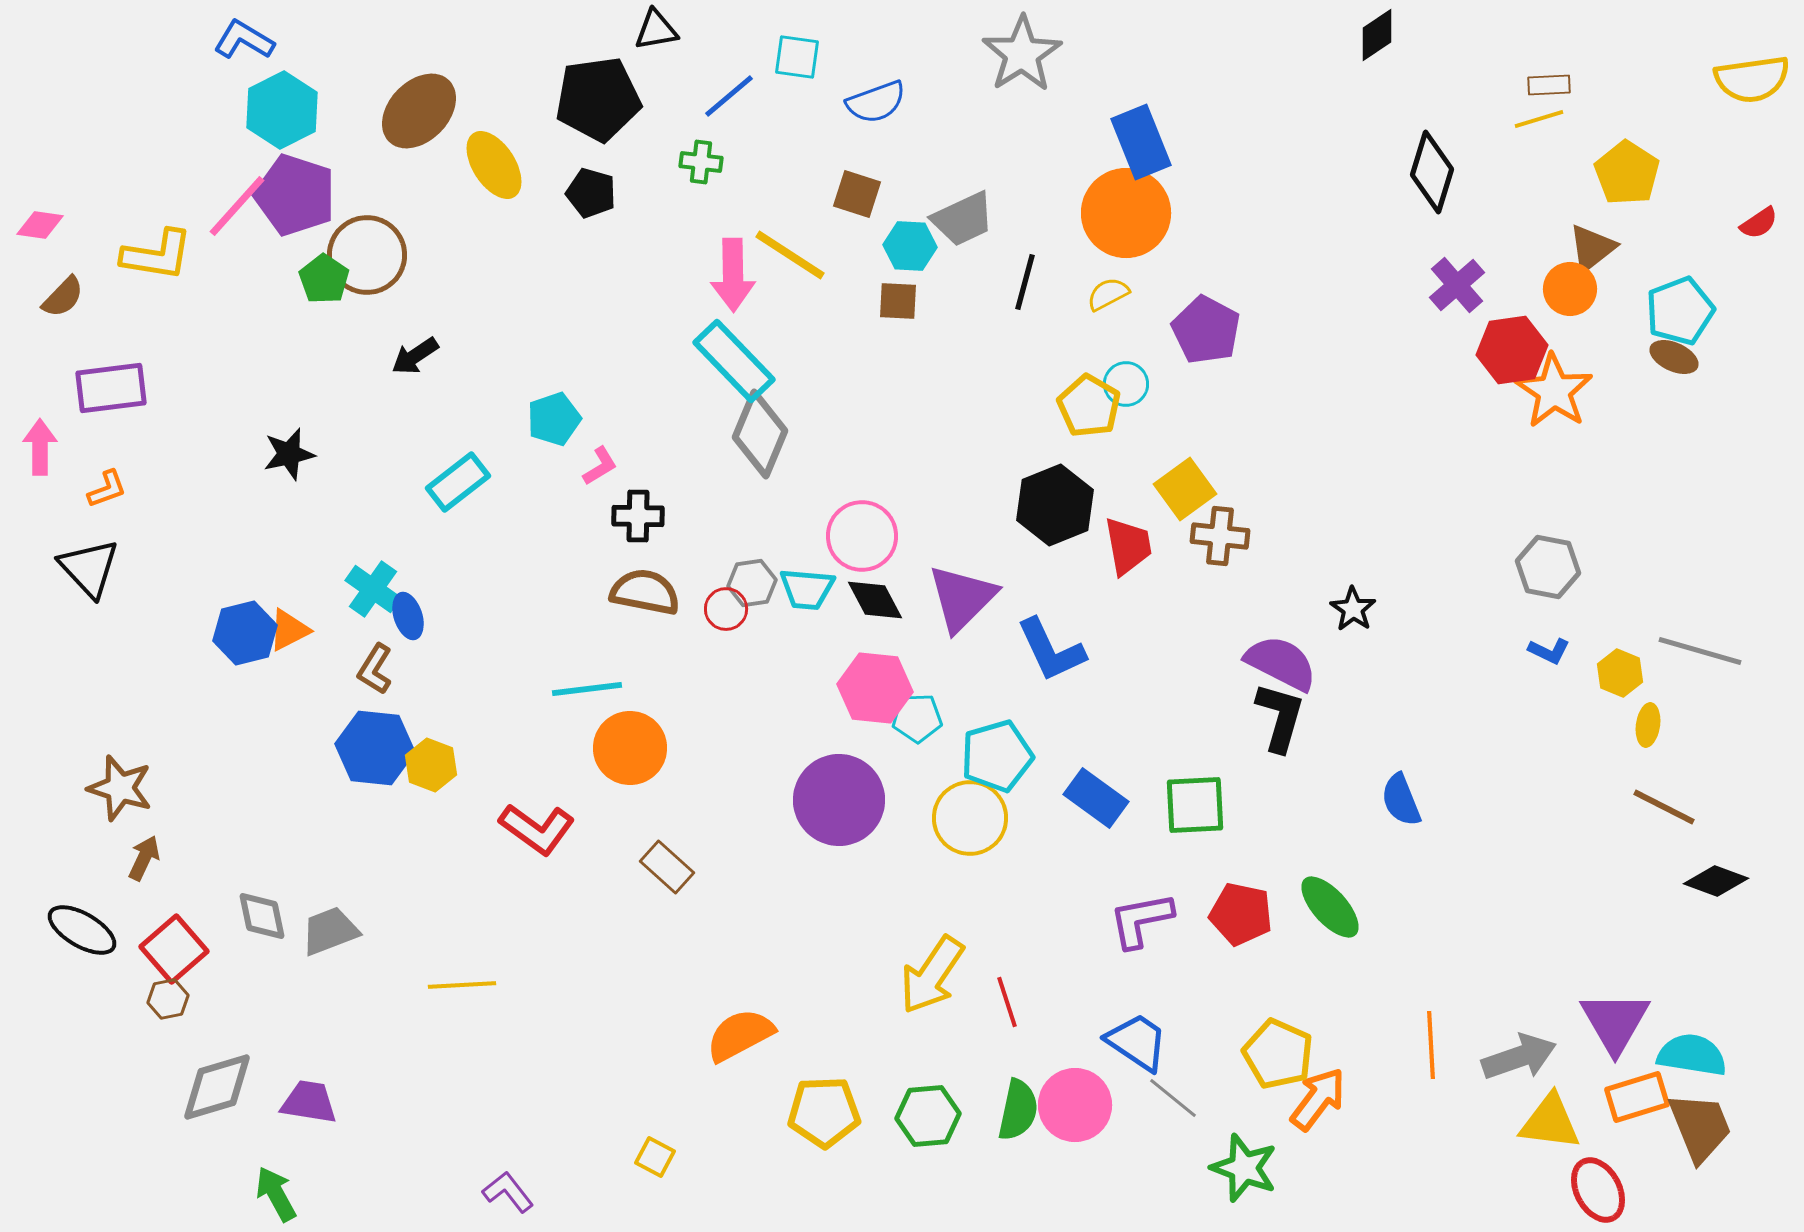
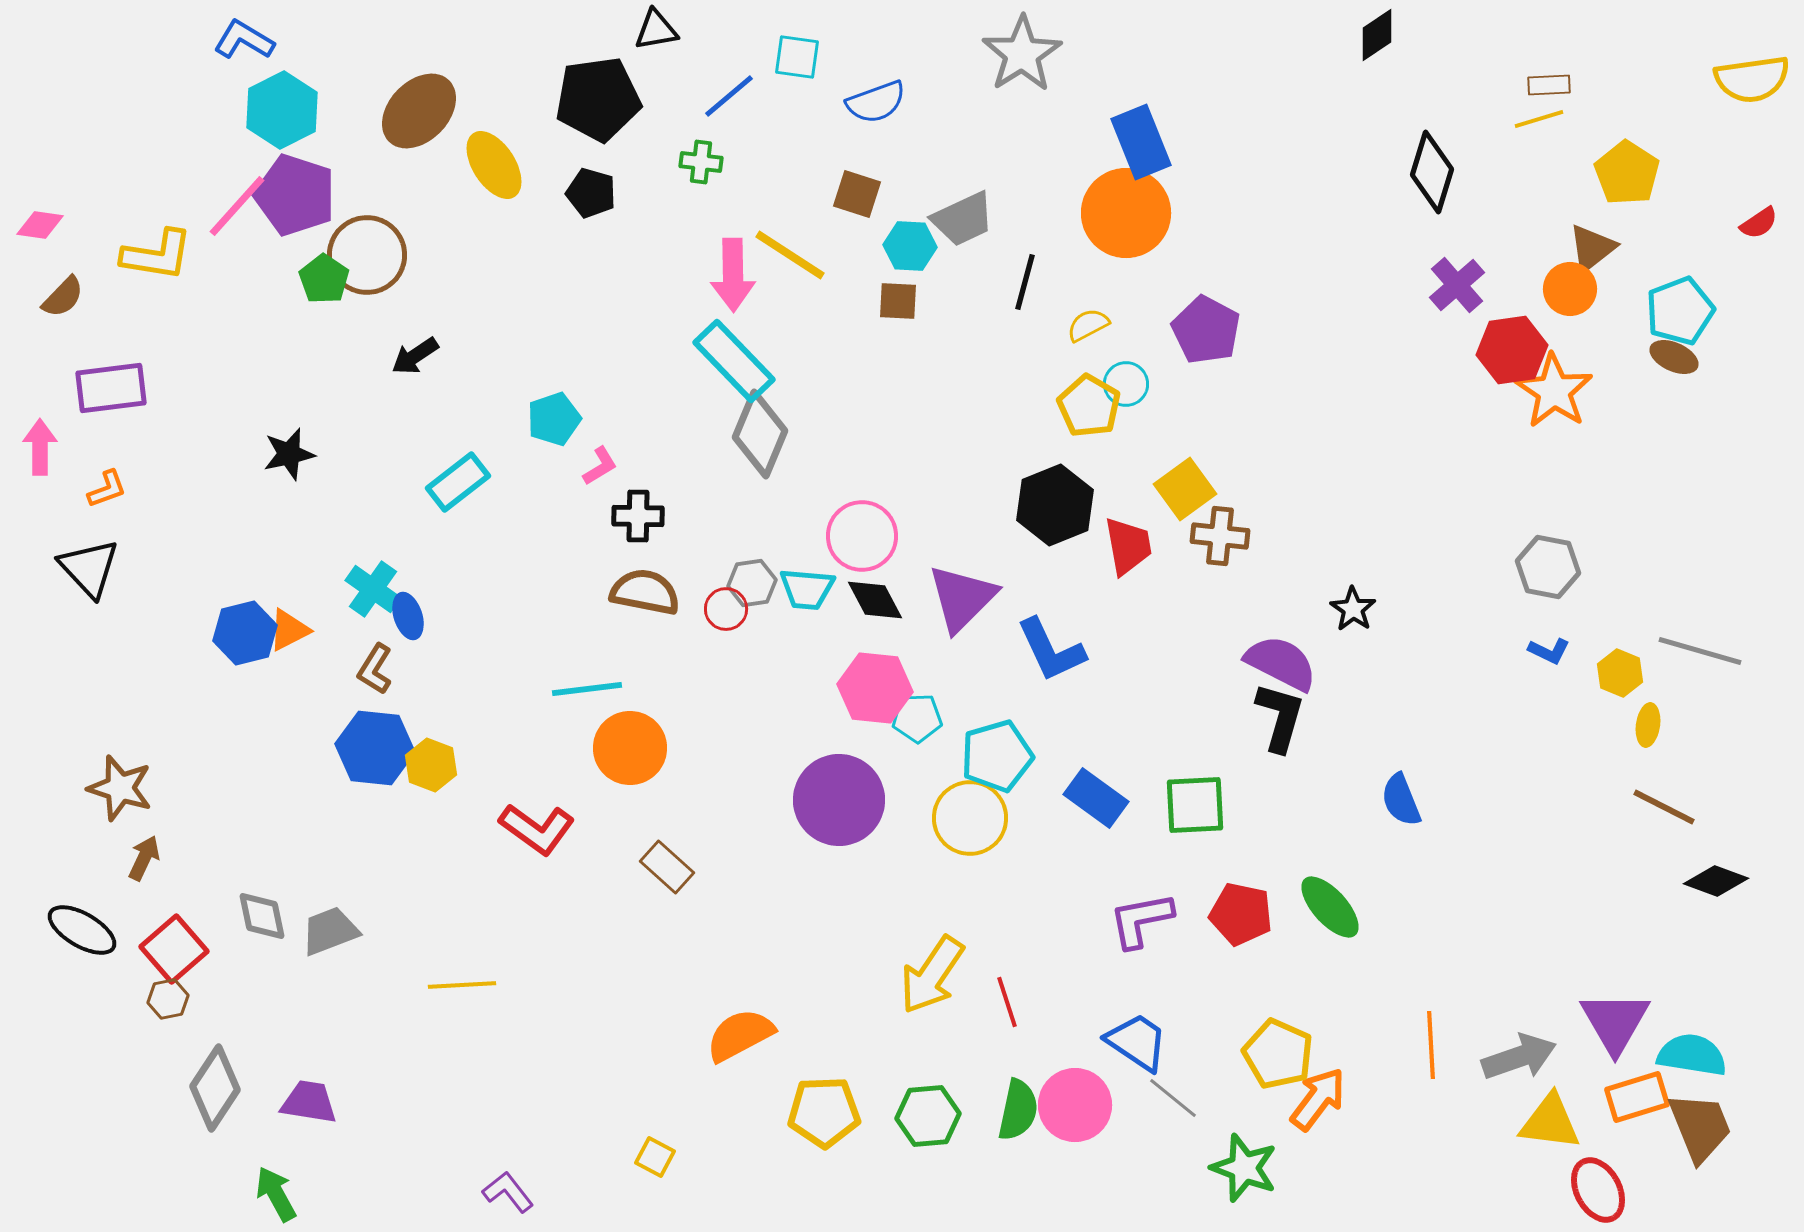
yellow semicircle at (1108, 294): moved 20 px left, 31 px down
gray diamond at (217, 1087): moved 2 px left, 1 px down; rotated 40 degrees counterclockwise
